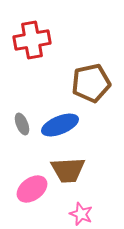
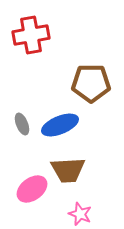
red cross: moved 1 px left, 5 px up
brown pentagon: rotated 12 degrees clockwise
pink star: moved 1 px left
